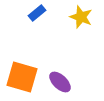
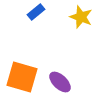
blue rectangle: moved 1 px left, 1 px up
